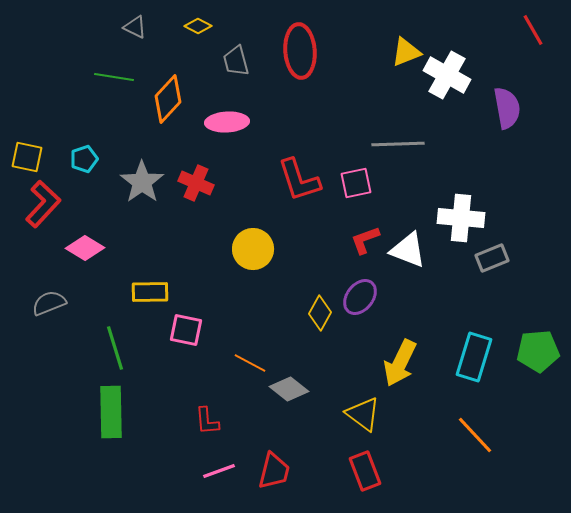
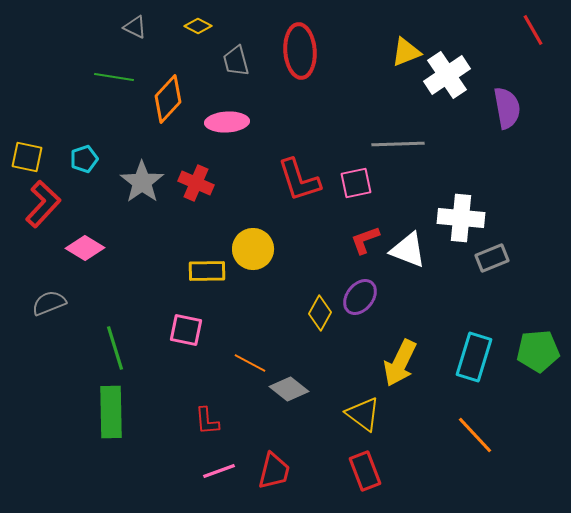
white cross at (447, 75): rotated 27 degrees clockwise
yellow rectangle at (150, 292): moved 57 px right, 21 px up
